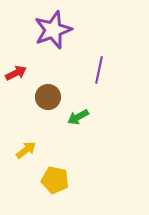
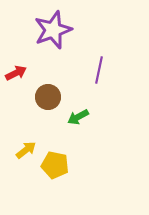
yellow pentagon: moved 15 px up
